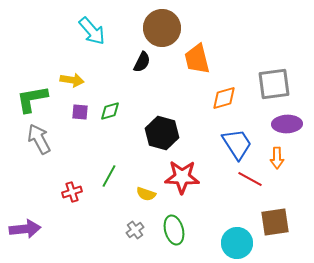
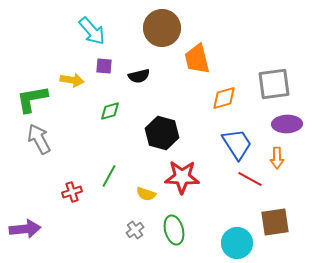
black semicircle: moved 3 px left, 14 px down; rotated 50 degrees clockwise
purple square: moved 24 px right, 46 px up
